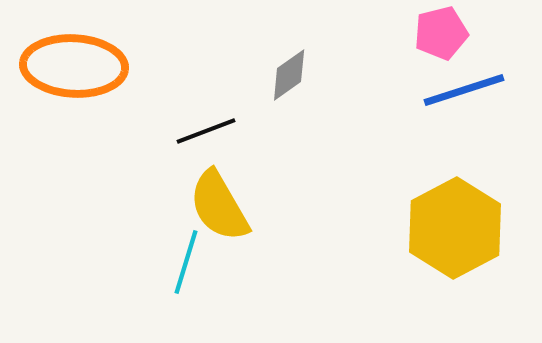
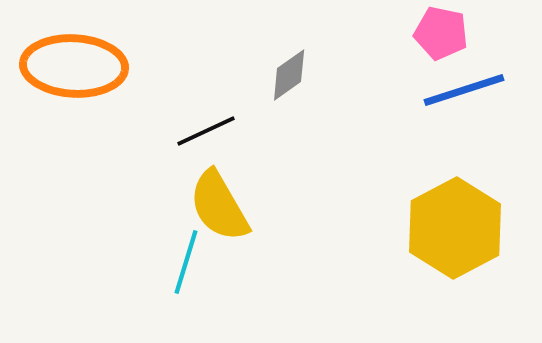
pink pentagon: rotated 26 degrees clockwise
black line: rotated 4 degrees counterclockwise
